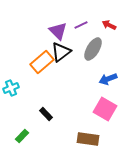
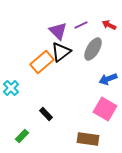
cyan cross: rotated 21 degrees counterclockwise
